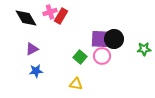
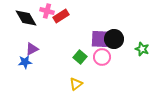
pink cross: moved 3 px left, 1 px up; rotated 32 degrees clockwise
red rectangle: rotated 28 degrees clockwise
green star: moved 2 px left; rotated 24 degrees clockwise
pink circle: moved 1 px down
blue star: moved 11 px left, 9 px up
yellow triangle: rotated 48 degrees counterclockwise
